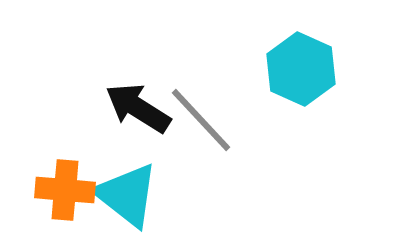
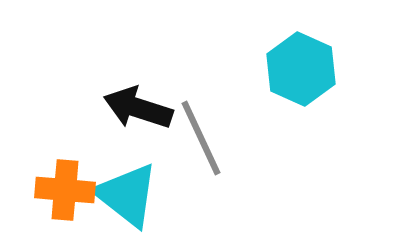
black arrow: rotated 14 degrees counterclockwise
gray line: moved 18 px down; rotated 18 degrees clockwise
